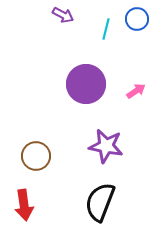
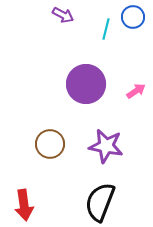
blue circle: moved 4 px left, 2 px up
brown circle: moved 14 px right, 12 px up
